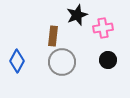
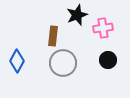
gray circle: moved 1 px right, 1 px down
